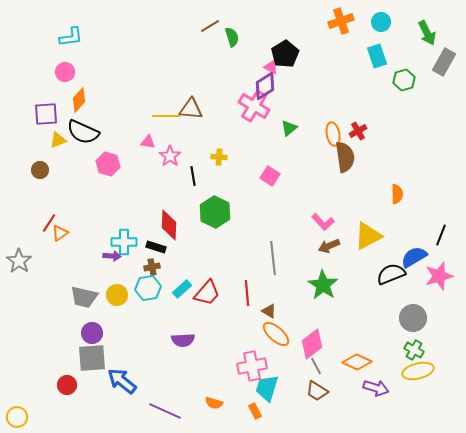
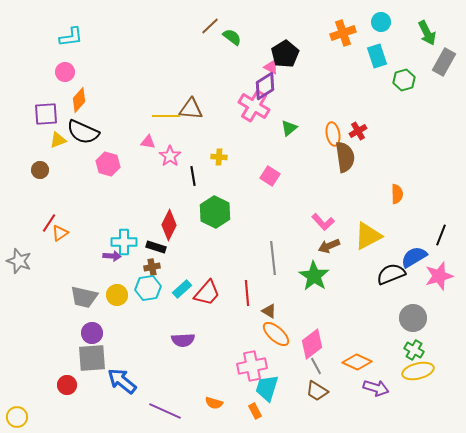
orange cross at (341, 21): moved 2 px right, 12 px down
brown line at (210, 26): rotated 12 degrees counterclockwise
green semicircle at (232, 37): rotated 36 degrees counterclockwise
red diamond at (169, 225): rotated 24 degrees clockwise
gray star at (19, 261): rotated 15 degrees counterclockwise
green star at (323, 285): moved 9 px left, 9 px up
